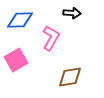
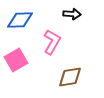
black arrow: moved 1 px down
pink L-shape: moved 1 px right, 4 px down
